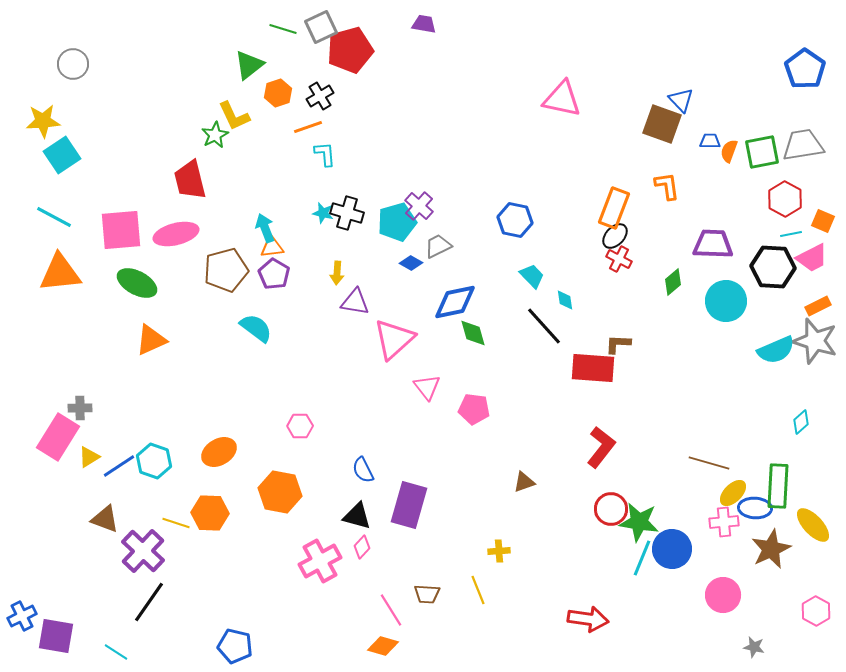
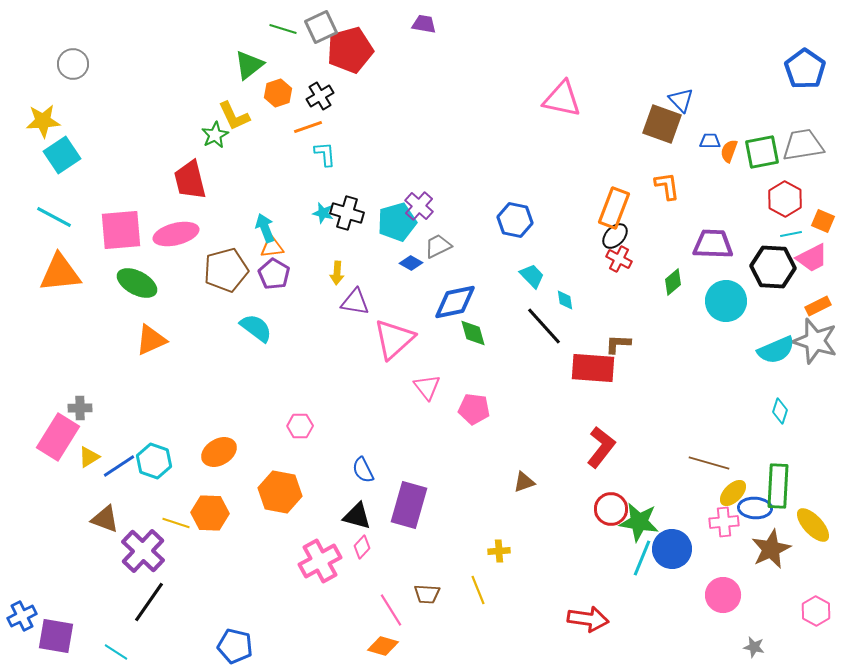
cyan diamond at (801, 422): moved 21 px left, 11 px up; rotated 30 degrees counterclockwise
